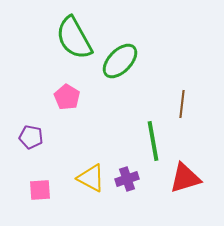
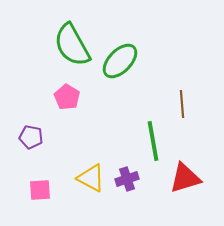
green semicircle: moved 2 px left, 7 px down
brown line: rotated 12 degrees counterclockwise
